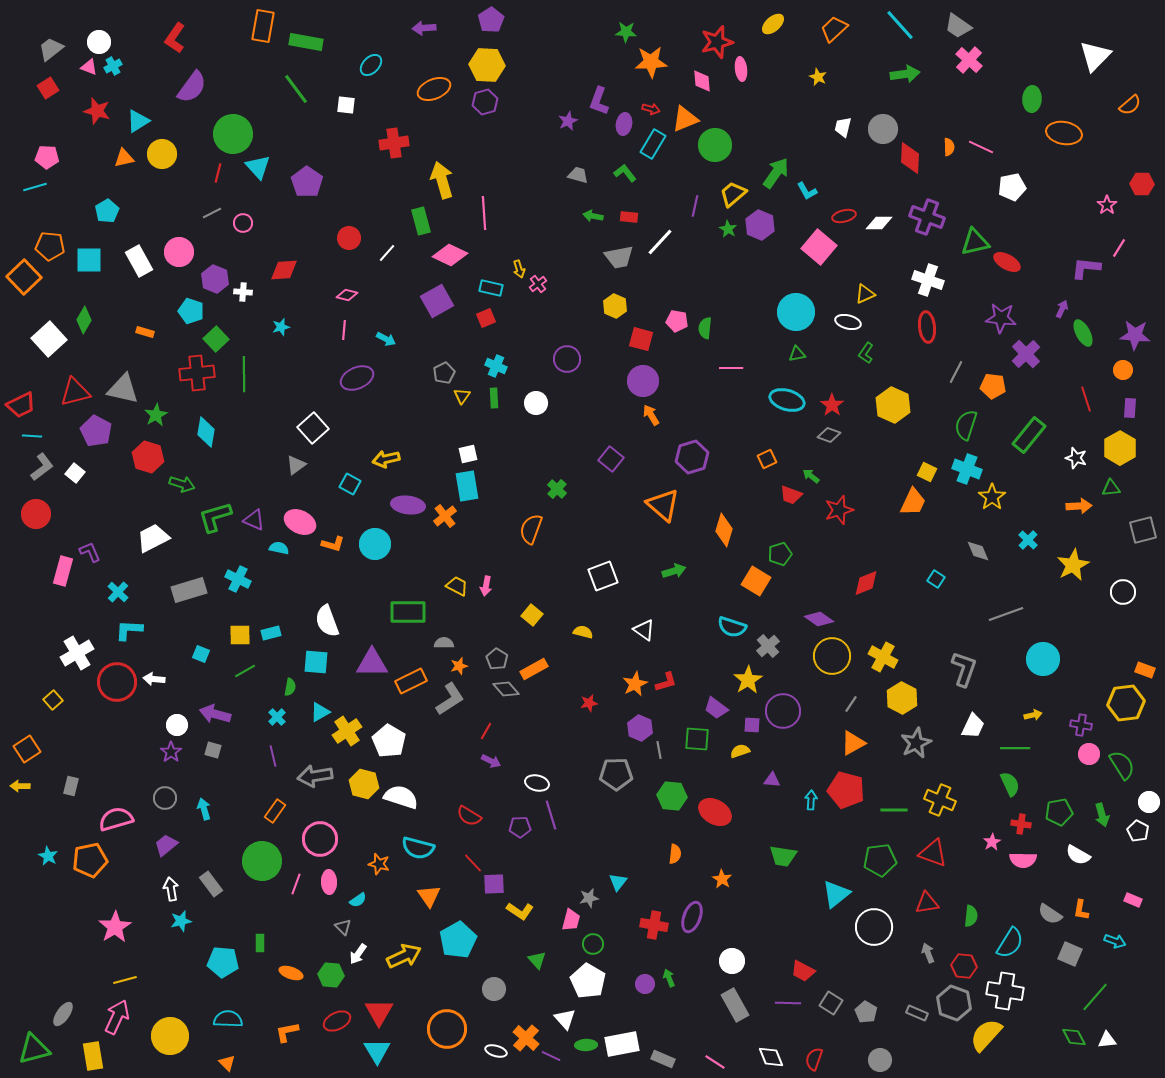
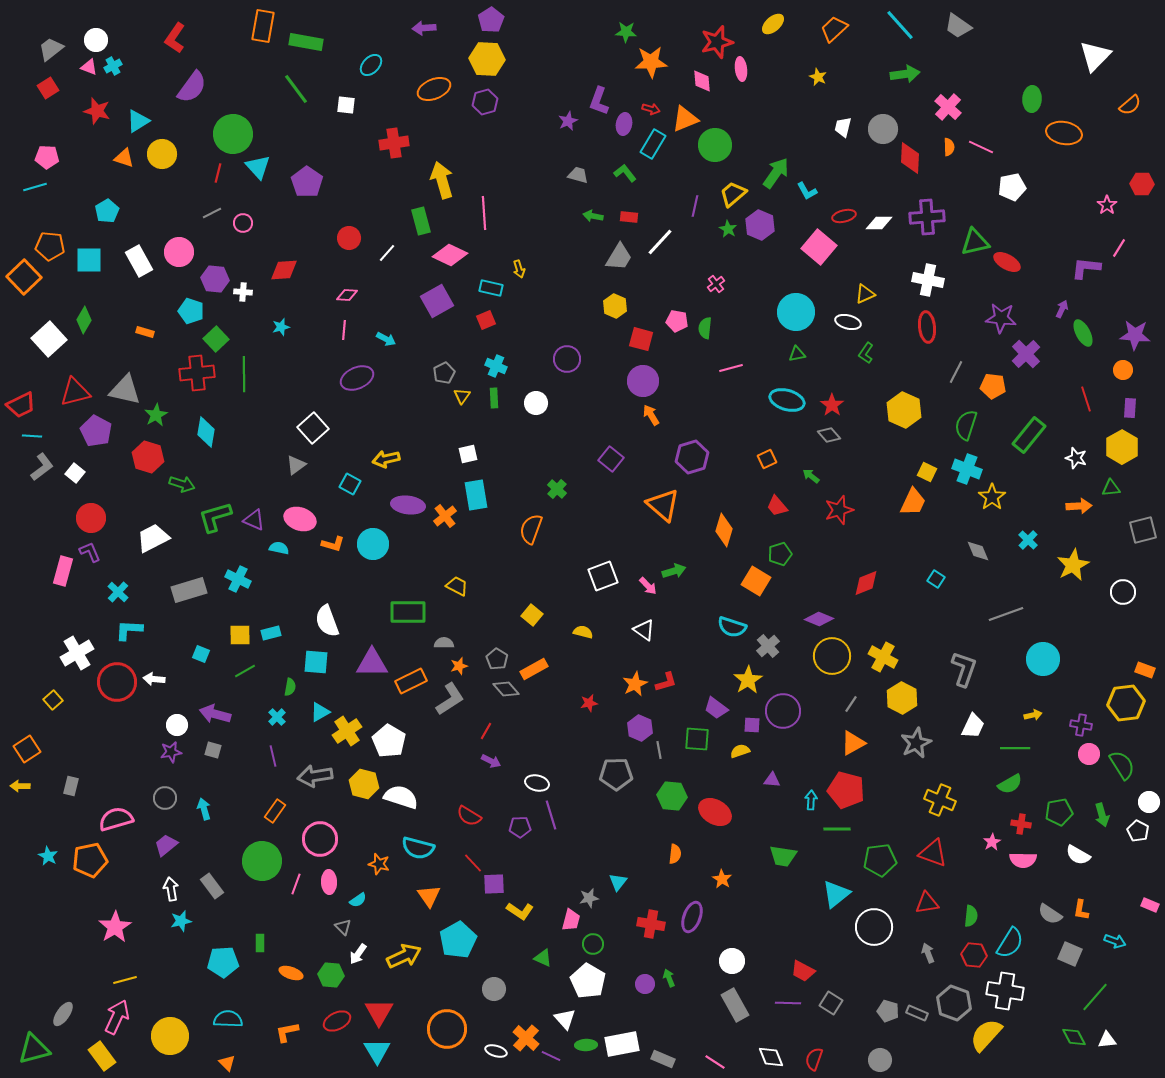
white circle at (99, 42): moved 3 px left, 2 px up
pink cross at (969, 60): moved 21 px left, 47 px down
yellow hexagon at (487, 65): moved 6 px up
orange triangle at (124, 158): rotated 30 degrees clockwise
purple cross at (927, 217): rotated 24 degrees counterclockwise
gray trapezoid at (619, 257): rotated 48 degrees counterclockwise
purple hexagon at (215, 279): rotated 16 degrees counterclockwise
white cross at (928, 280): rotated 8 degrees counterclockwise
pink cross at (538, 284): moved 178 px right
pink diamond at (347, 295): rotated 10 degrees counterclockwise
red square at (486, 318): moved 2 px down
pink line at (731, 368): rotated 15 degrees counterclockwise
gray triangle at (123, 389): moved 2 px right, 1 px down
yellow hexagon at (893, 405): moved 11 px right, 5 px down
gray diamond at (829, 435): rotated 30 degrees clockwise
yellow hexagon at (1120, 448): moved 2 px right, 1 px up
cyan rectangle at (467, 486): moved 9 px right, 9 px down
red trapezoid at (791, 495): moved 14 px left, 11 px down; rotated 30 degrees clockwise
red circle at (36, 514): moved 55 px right, 4 px down
pink ellipse at (300, 522): moved 3 px up; rotated 8 degrees counterclockwise
cyan circle at (375, 544): moved 2 px left
pink arrow at (486, 586): moved 162 px right; rotated 54 degrees counterclockwise
purple diamond at (819, 619): rotated 12 degrees counterclockwise
purple star at (171, 752): rotated 25 degrees clockwise
green semicircle at (1010, 784): rotated 85 degrees clockwise
green line at (894, 810): moved 57 px left, 19 px down
gray rectangle at (211, 884): moved 1 px right, 2 px down
pink rectangle at (1133, 900): moved 17 px right, 5 px down
red cross at (654, 925): moved 3 px left, 1 px up
green triangle at (537, 960): moved 6 px right, 2 px up; rotated 24 degrees counterclockwise
cyan pentagon at (223, 962): rotated 8 degrees counterclockwise
red hexagon at (964, 966): moved 10 px right, 11 px up
gray pentagon at (866, 1012): moved 22 px right, 1 px up; rotated 15 degrees counterclockwise
yellow rectangle at (93, 1056): moved 9 px right; rotated 28 degrees counterclockwise
